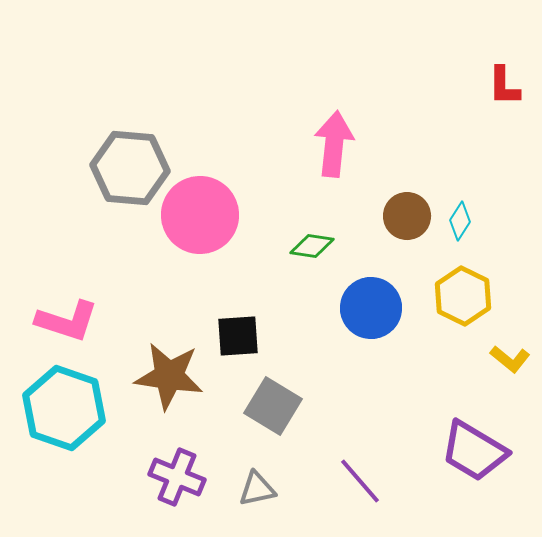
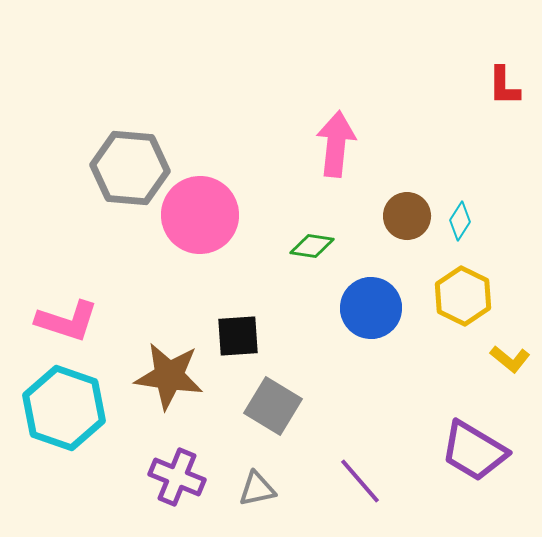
pink arrow: moved 2 px right
